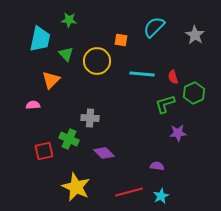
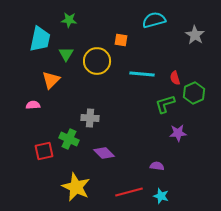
cyan semicircle: moved 7 px up; rotated 30 degrees clockwise
green triangle: rotated 14 degrees clockwise
red semicircle: moved 2 px right, 1 px down
cyan star: rotated 28 degrees counterclockwise
